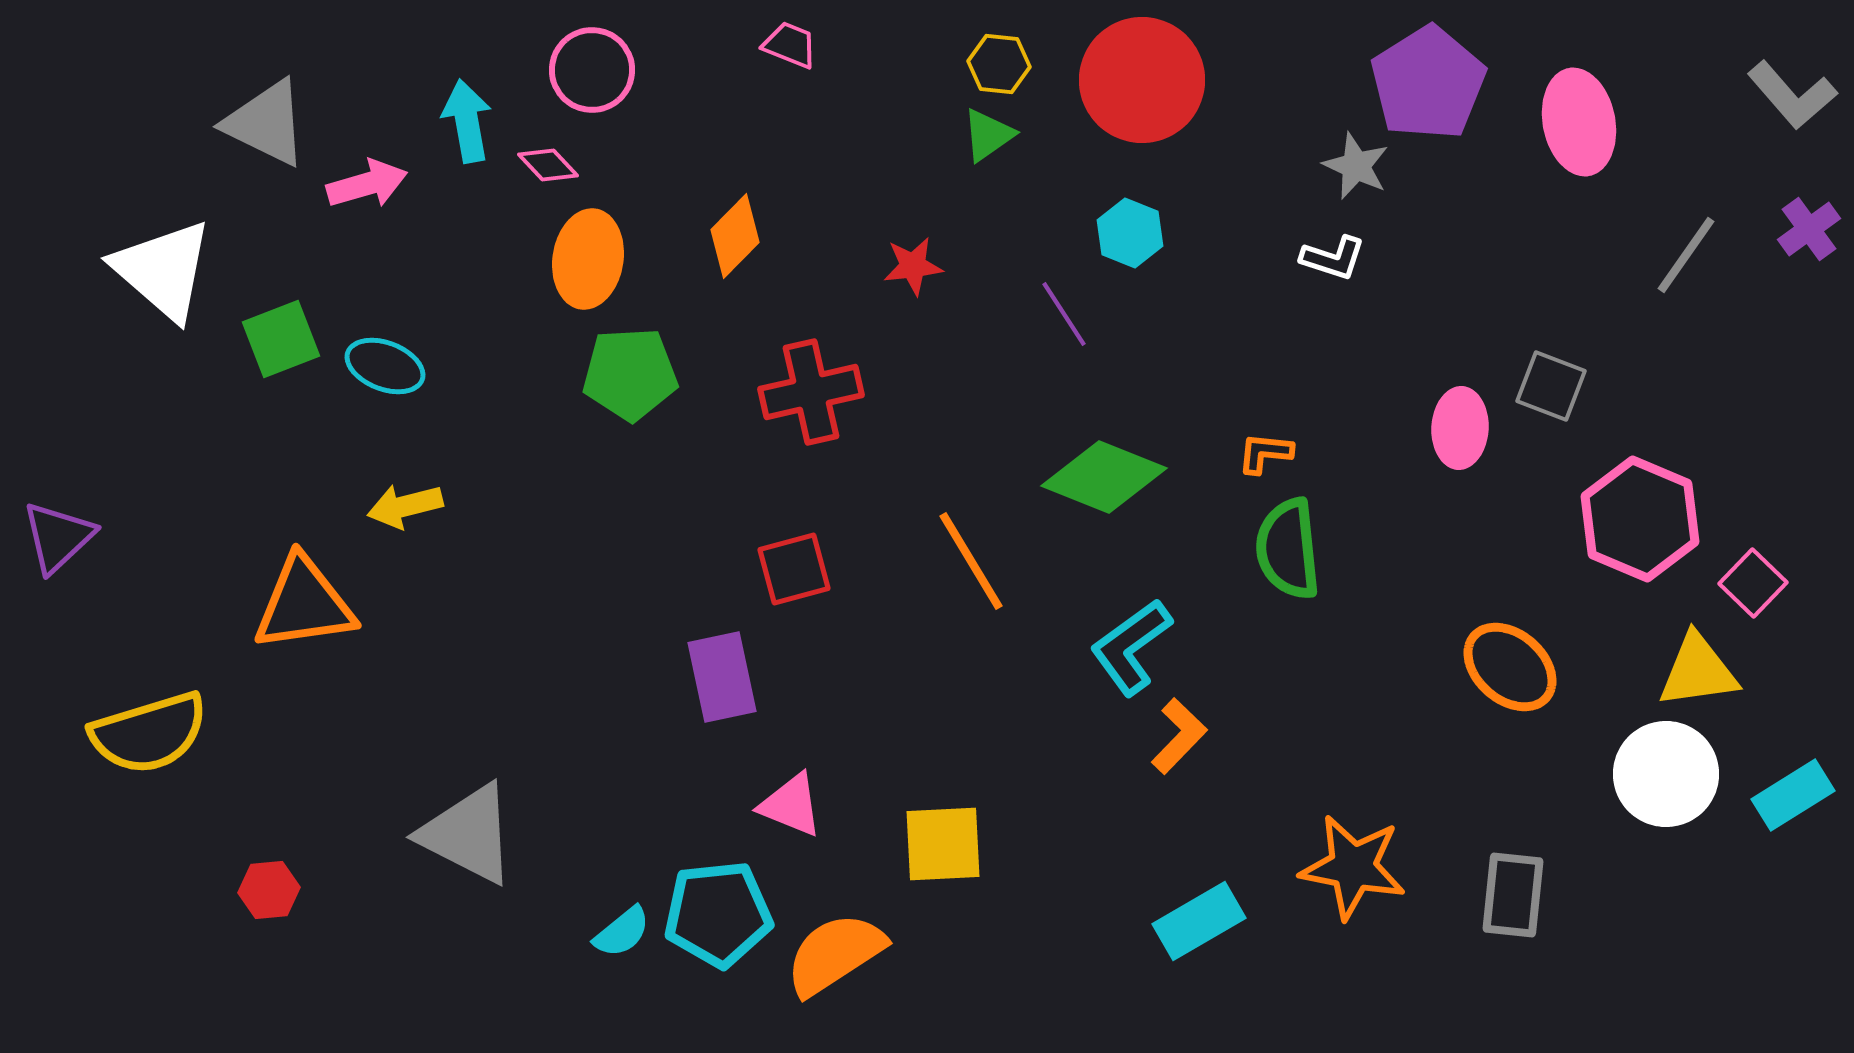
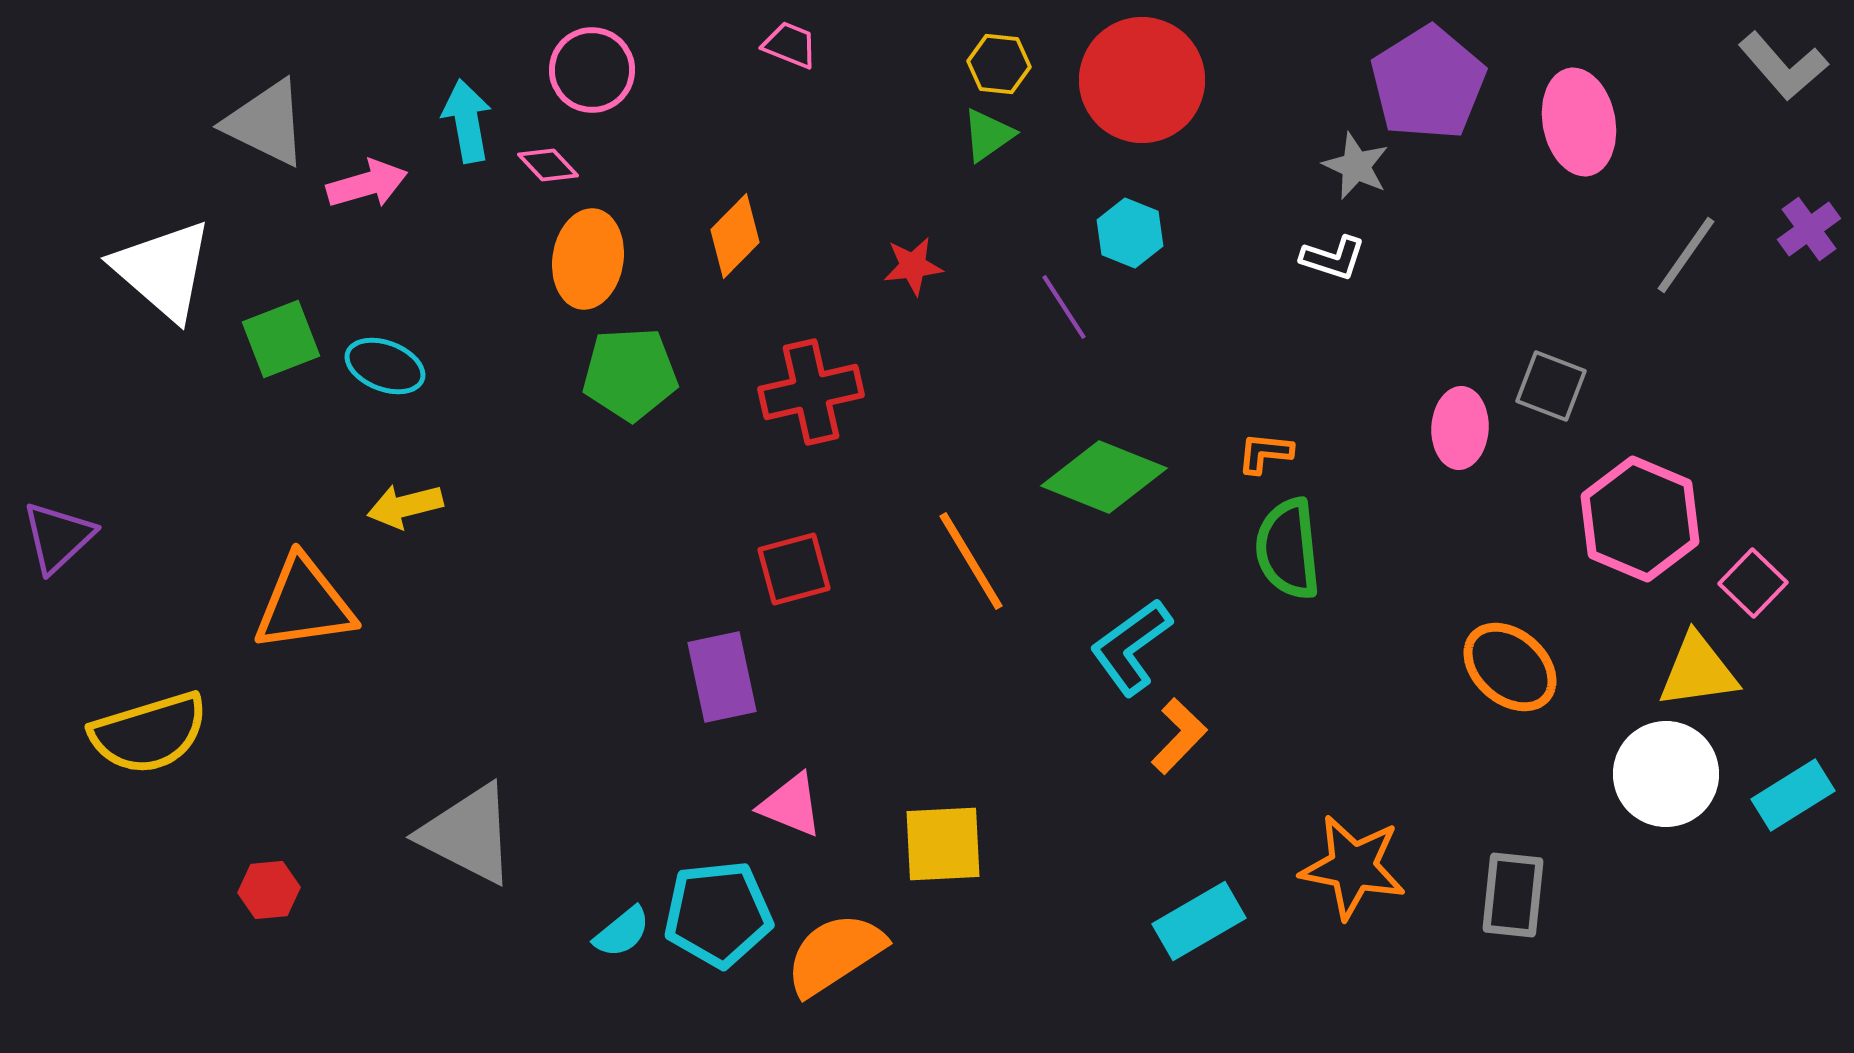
gray L-shape at (1792, 95): moved 9 px left, 29 px up
purple line at (1064, 314): moved 7 px up
